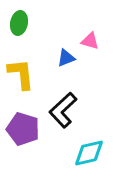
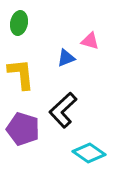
cyan diamond: rotated 48 degrees clockwise
